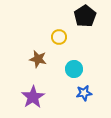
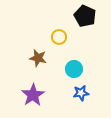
black pentagon: rotated 15 degrees counterclockwise
brown star: moved 1 px up
blue star: moved 3 px left
purple star: moved 2 px up
